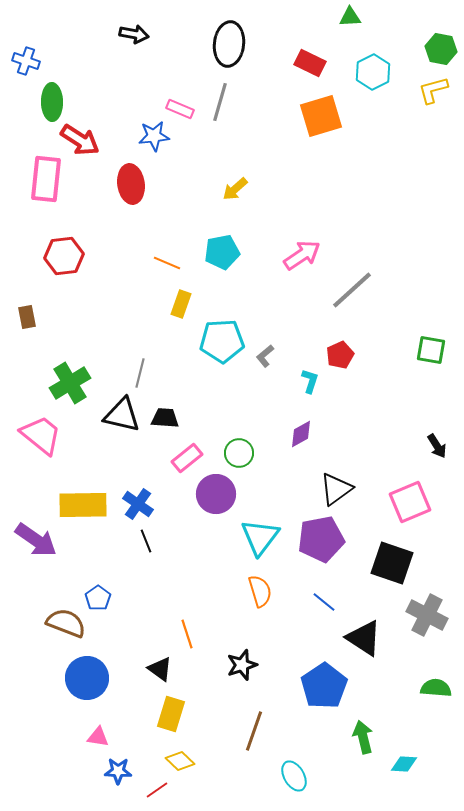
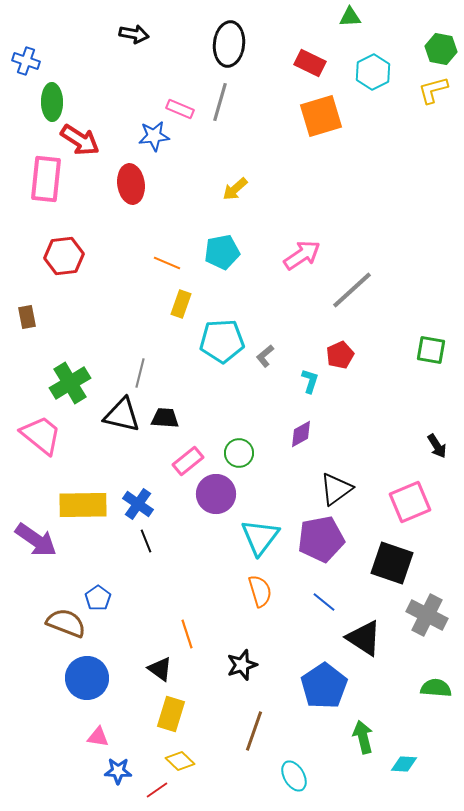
pink rectangle at (187, 458): moved 1 px right, 3 px down
